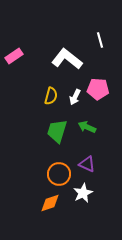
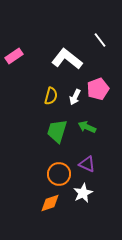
white line: rotated 21 degrees counterclockwise
pink pentagon: rotated 25 degrees counterclockwise
